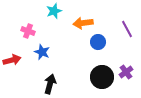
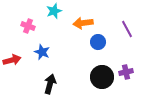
pink cross: moved 5 px up
purple cross: rotated 24 degrees clockwise
